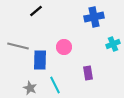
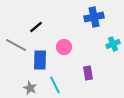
black line: moved 16 px down
gray line: moved 2 px left, 1 px up; rotated 15 degrees clockwise
